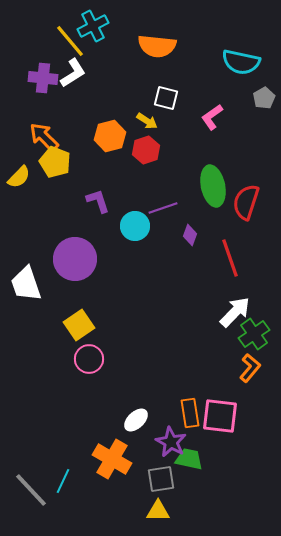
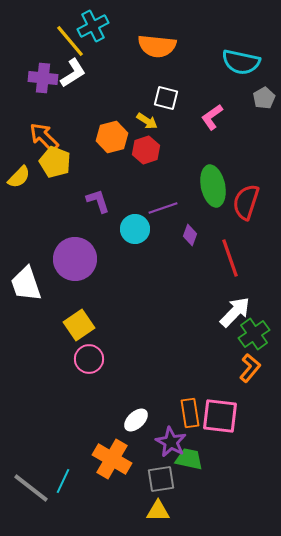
orange hexagon: moved 2 px right, 1 px down
cyan circle: moved 3 px down
gray line: moved 2 px up; rotated 9 degrees counterclockwise
